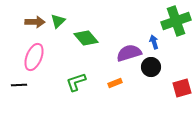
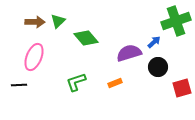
blue arrow: rotated 64 degrees clockwise
black circle: moved 7 px right
